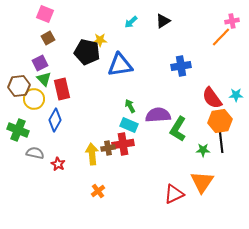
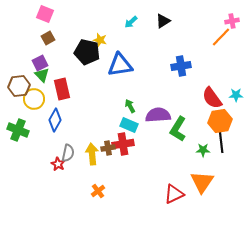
yellow star: rotated 16 degrees clockwise
green triangle: moved 2 px left, 4 px up
gray semicircle: moved 33 px right; rotated 90 degrees clockwise
